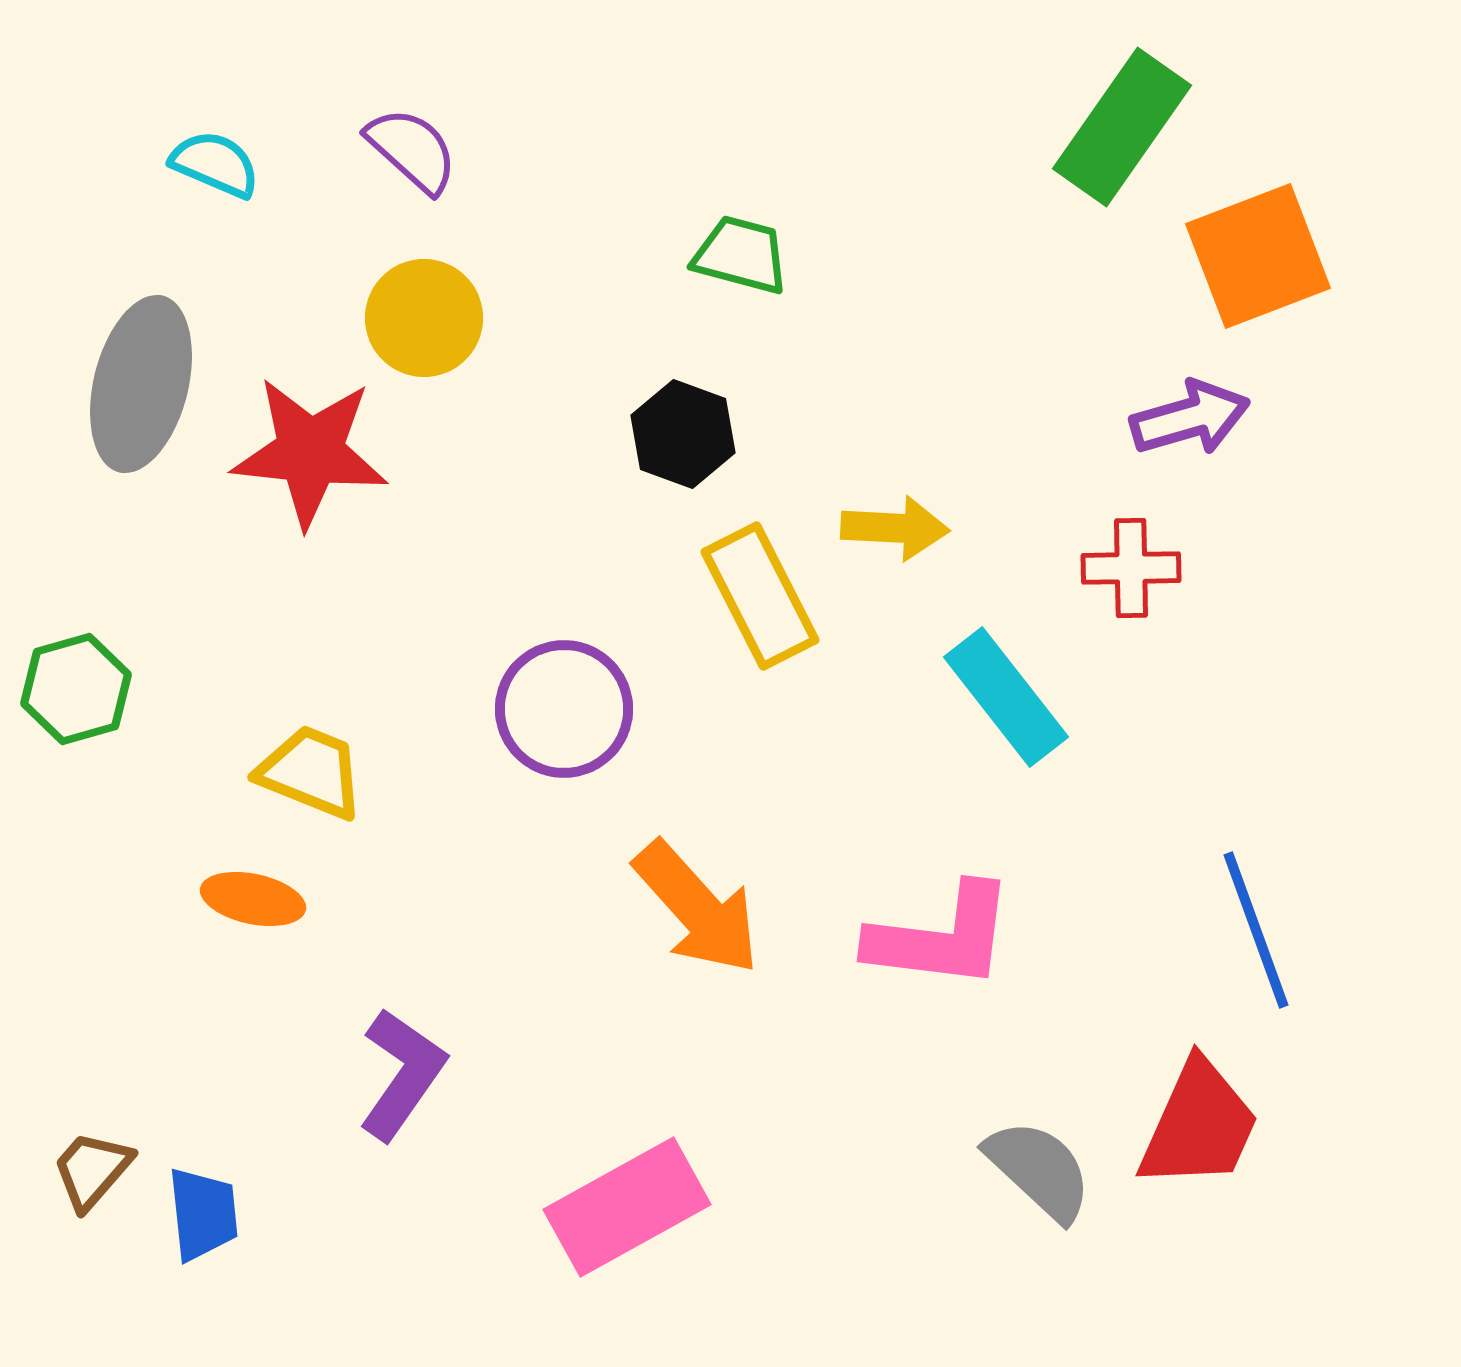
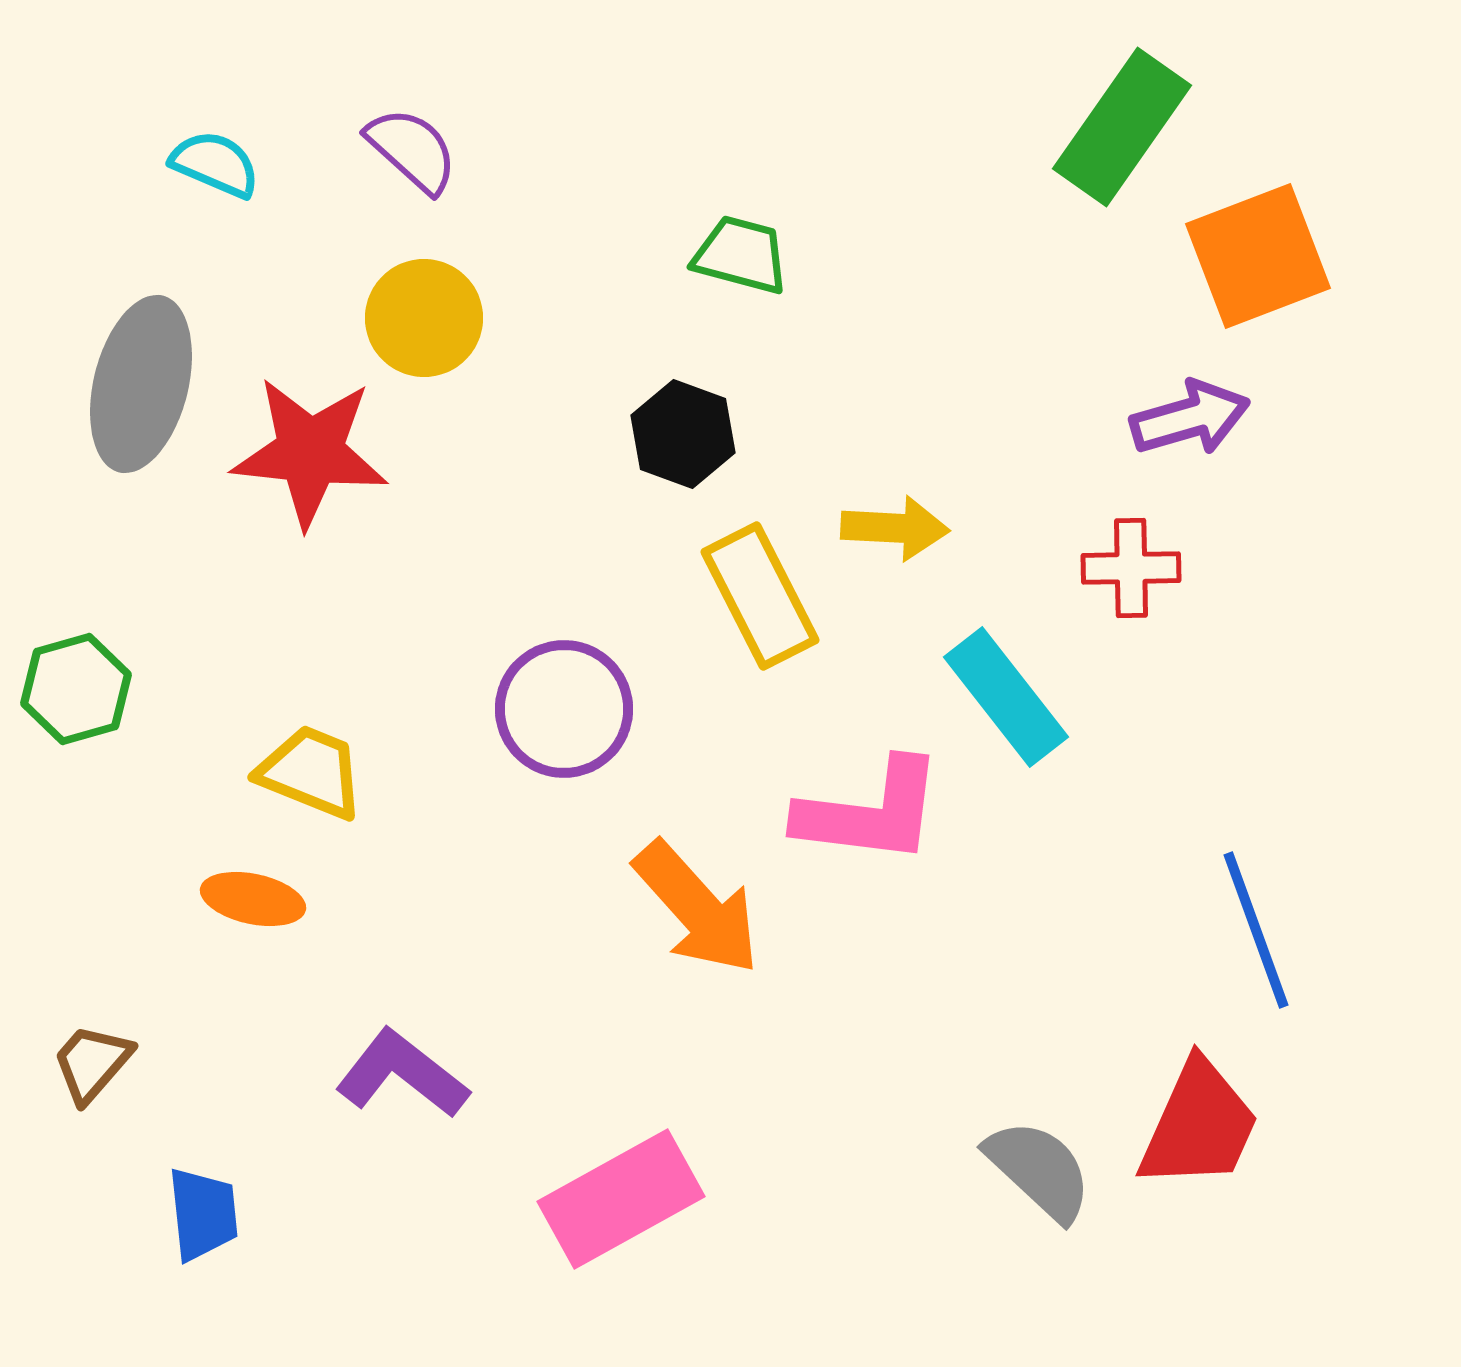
pink L-shape: moved 71 px left, 125 px up
purple L-shape: rotated 87 degrees counterclockwise
brown trapezoid: moved 107 px up
pink rectangle: moved 6 px left, 8 px up
